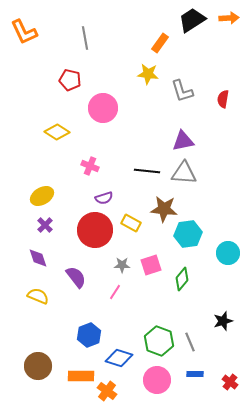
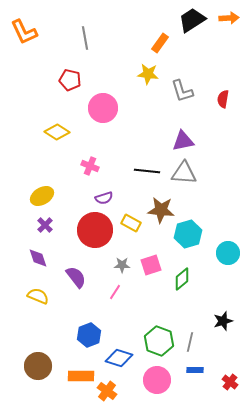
brown star at (164, 209): moved 3 px left, 1 px down
cyan hexagon at (188, 234): rotated 8 degrees counterclockwise
green diamond at (182, 279): rotated 10 degrees clockwise
gray line at (190, 342): rotated 36 degrees clockwise
blue rectangle at (195, 374): moved 4 px up
